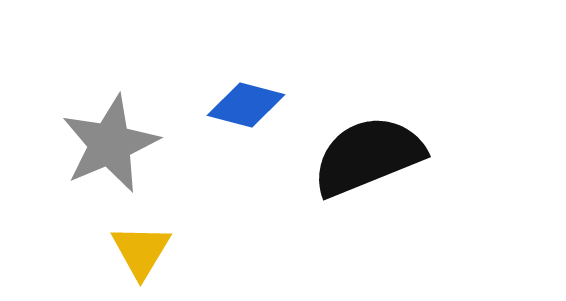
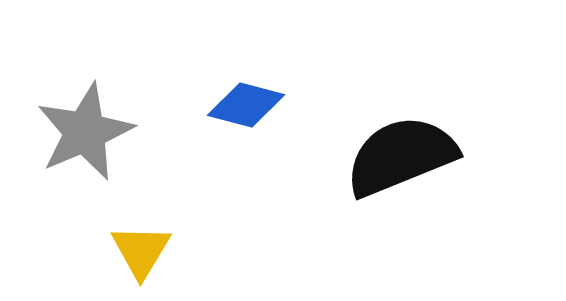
gray star: moved 25 px left, 12 px up
black semicircle: moved 33 px right
